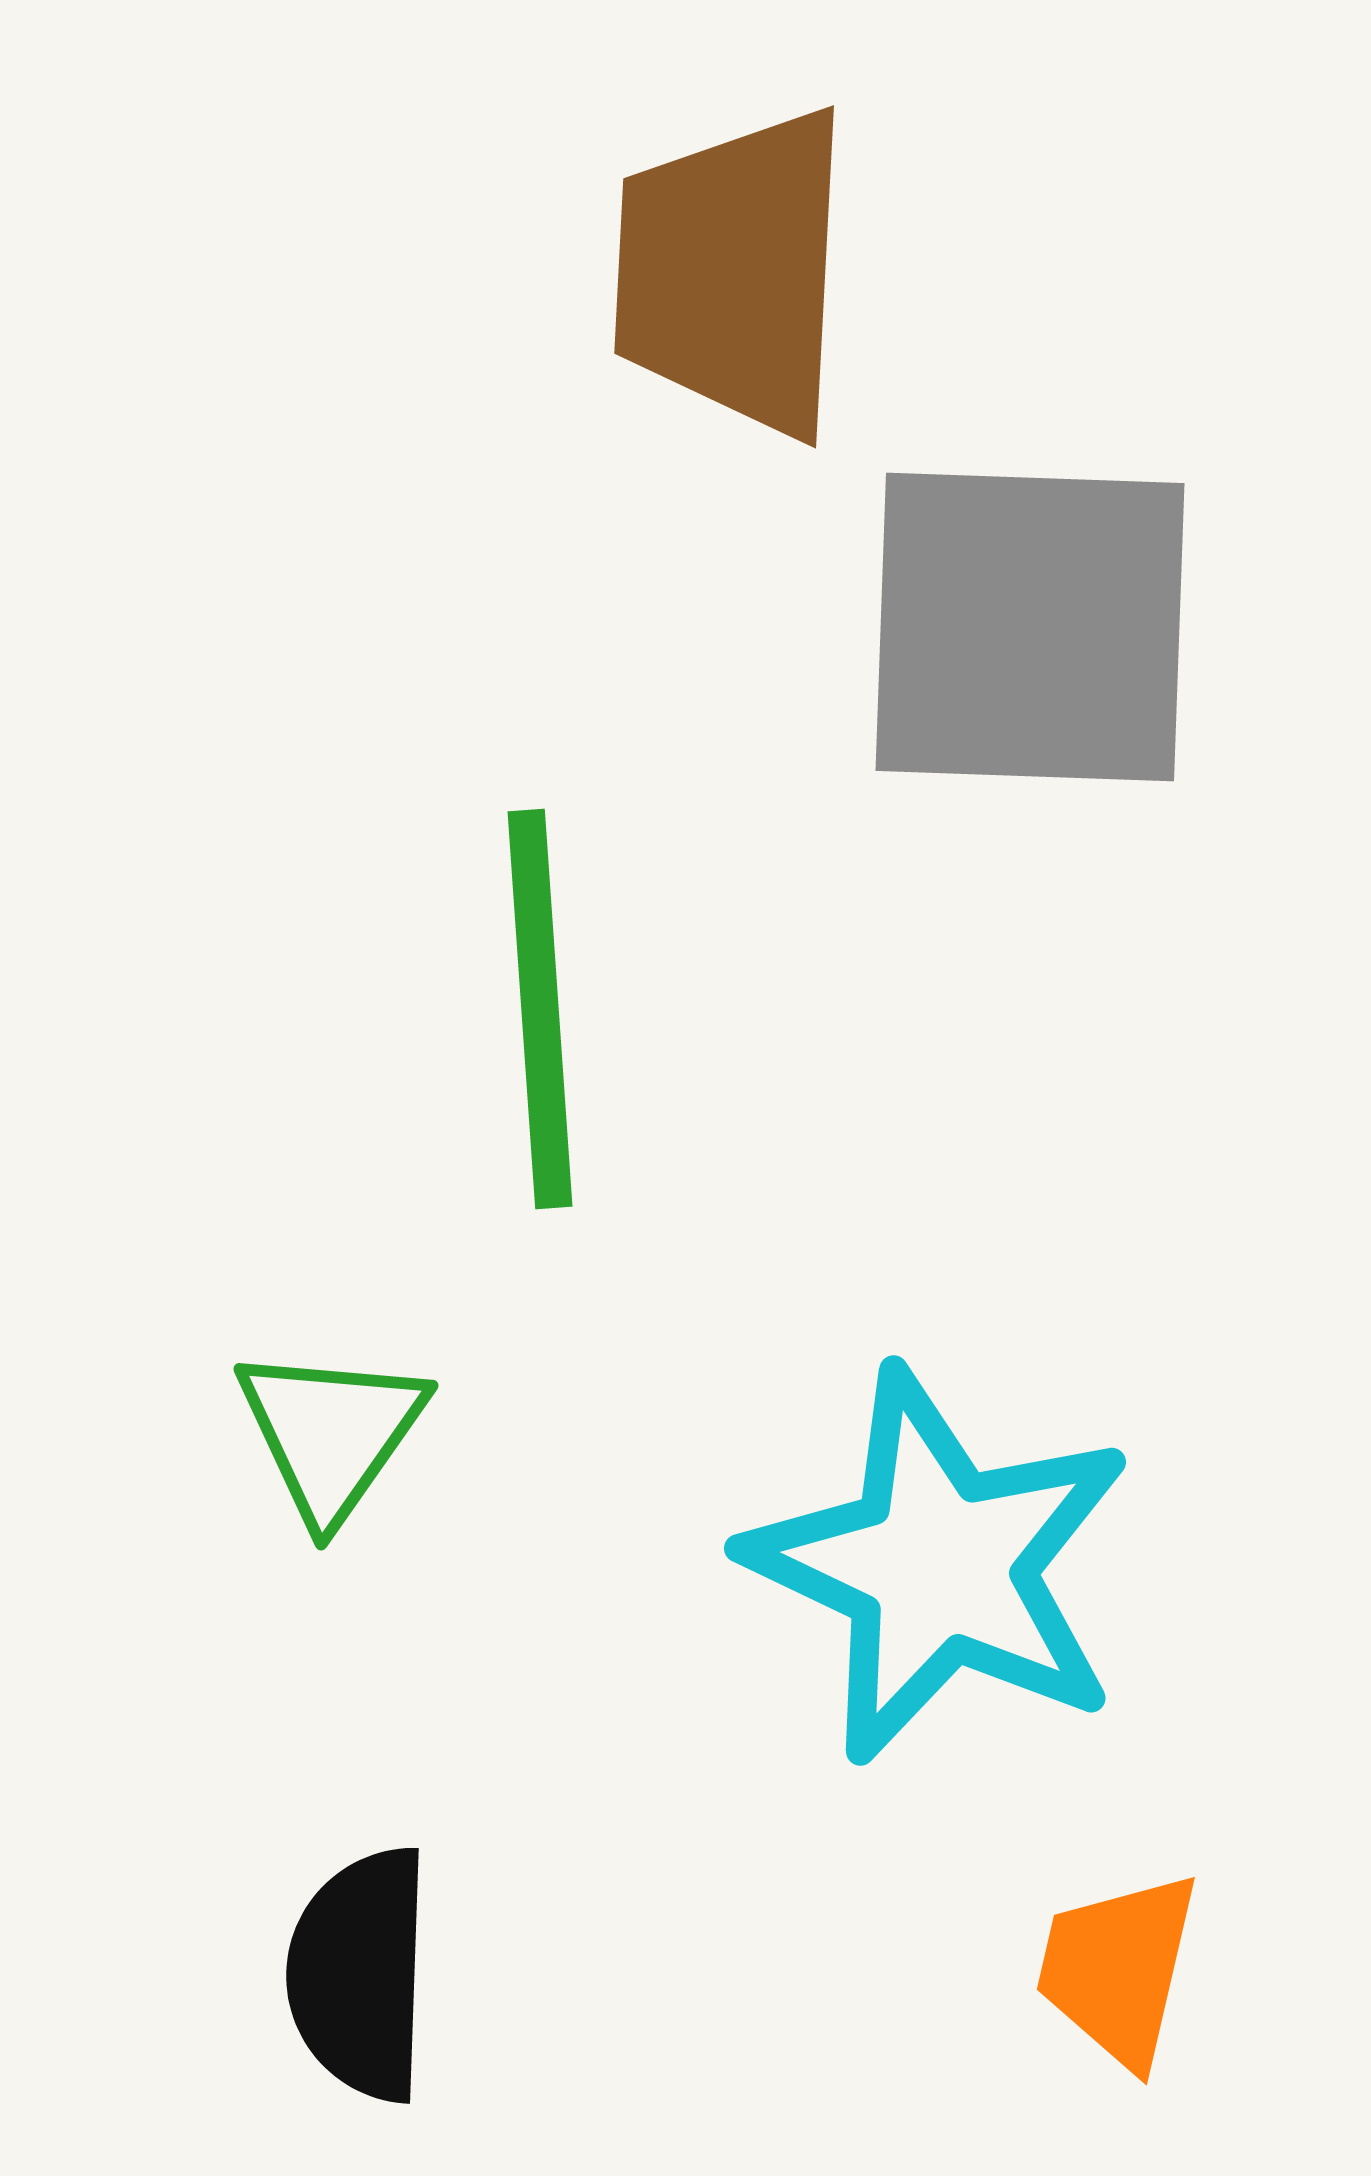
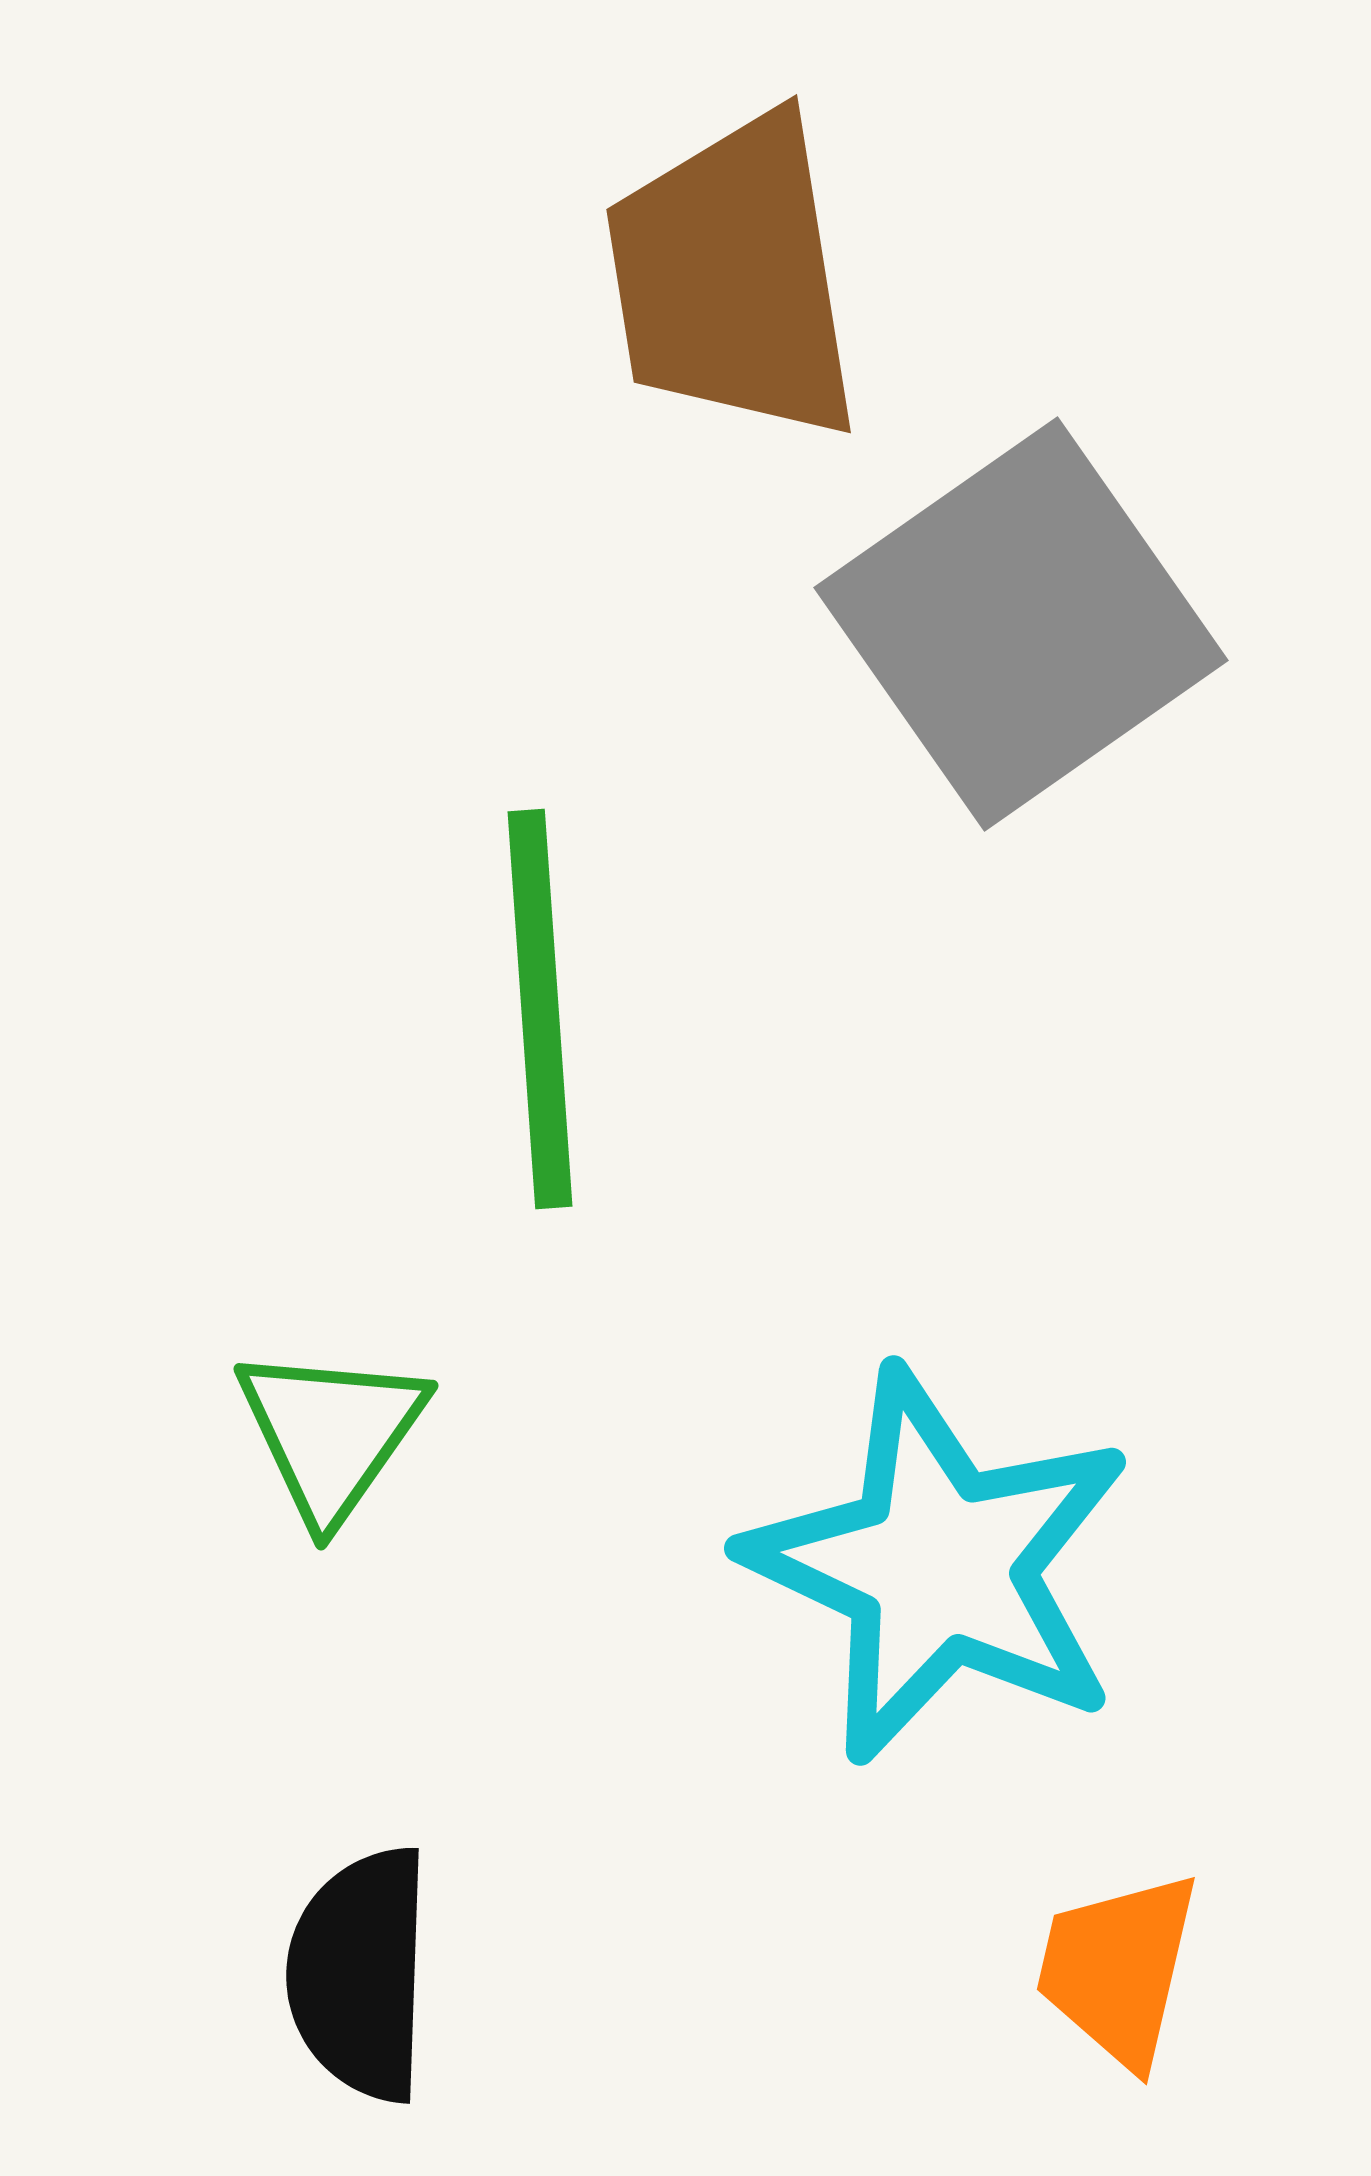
brown trapezoid: moved 6 px down; rotated 12 degrees counterclockwise
gray square: moved 9 px left, 3 px up; rotated 37 degrees counterclockwise
